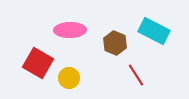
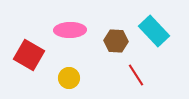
cyan rectangle: rotated 20 degrees clockwise
brown hexagon: moved 1 px right, 2 px up; rotated 20 degrees counterclockwise
red square: moved 9 px left, 8 px up
